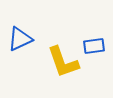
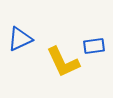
yellow L-shape: rotated 6 degrees counterclockwise
